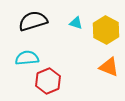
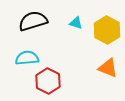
yellow hexagon: moved 1 px right
orange triangle: moved 1 px left, 1 px down
red hexagon: rotated 10 degrees counterclockwise
